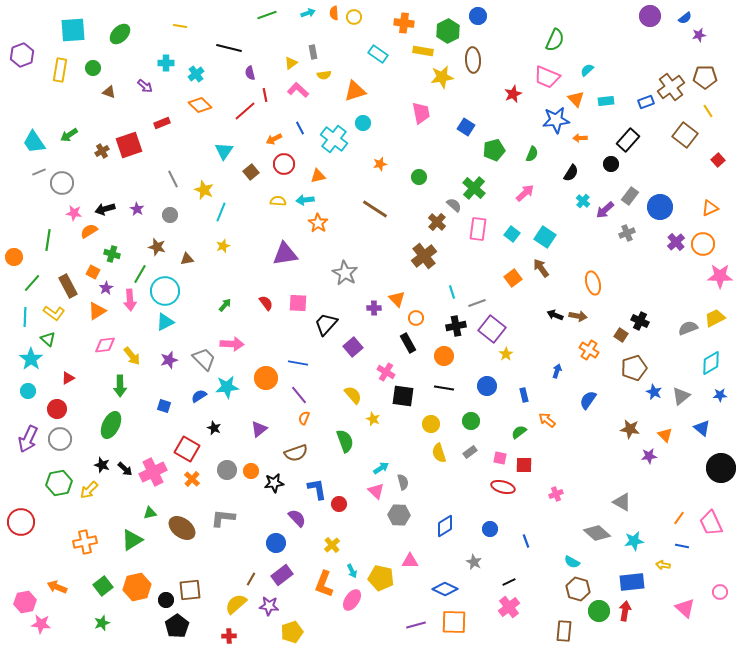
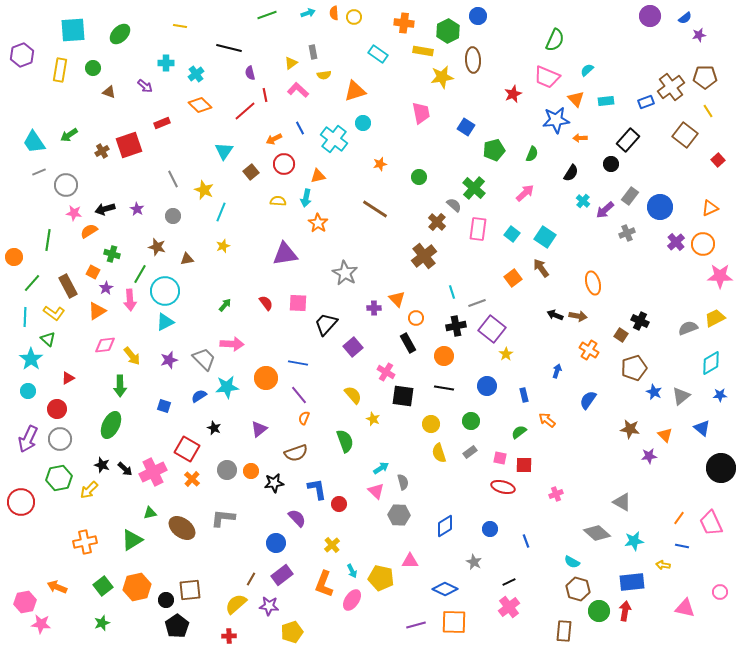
gray circle at (62, 183): moved 4 px right, 2 px down
cyan arrow at (305, 200): moved 1 px right, 2 px up; rotated 72 degrees counterclockwise
gray circle at (170, 215): moved 3 px right, 1 px down
green hexagon at (59, 483): moved 5 px up
red circle at (21, 522): moved 20 px up
pink triangle at (685, 608): rotated 30 degrees counterclockwise
